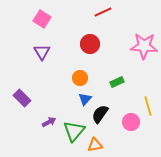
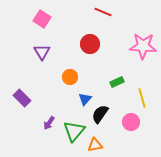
red line: rotated 48 degrees clockwise
pink star: moved 1 px left
orange circle: moved 10 px left, 1 px up
yellow line: moved 6 px left, 8 px up
purple arrow: moved 1 px down; rotated 152 degrees clockwise
